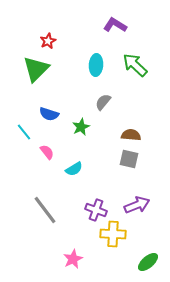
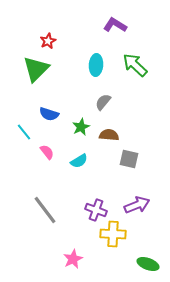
brown semicircle: moved 22 px left
cyan semicircle: moved 5 px right, 8 px up
green ellipse: moved 2 px down; rotated 60 degrees clockwise
